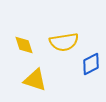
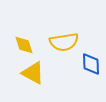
blue diamond: rotated 65 degrees counterclockwise
yellow triangle: moved 2 px left, 7 px up; rotated 10 degrees clockwise
